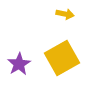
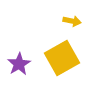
yellow arrow: moved 7 px right, 7 px down
